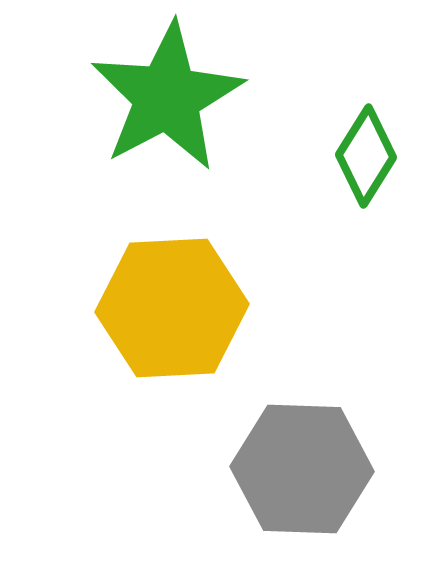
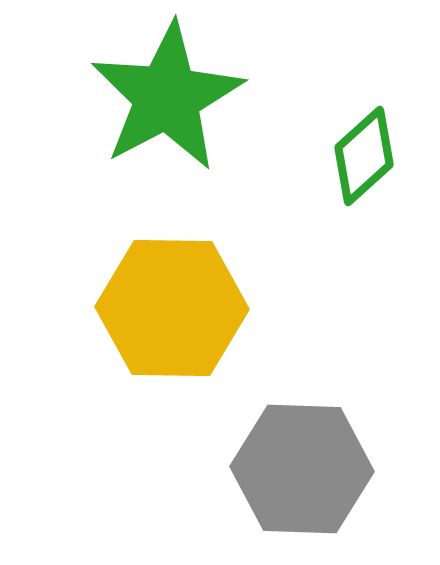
green diamond: moved 2 px left; rotated 16 degrees clockwise
yellow hexagon: rotated 4 degrees clockwise
